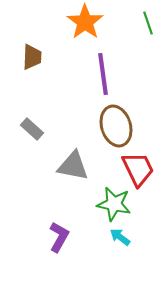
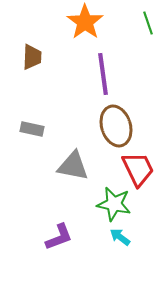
gray rectangle: rotated 30 degrees counterclockwise
purple L-shape: rotated 40 degrees clockwise
